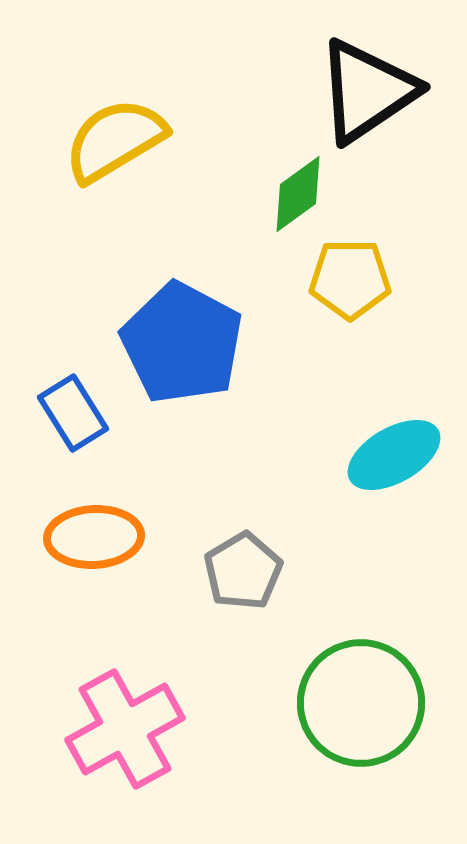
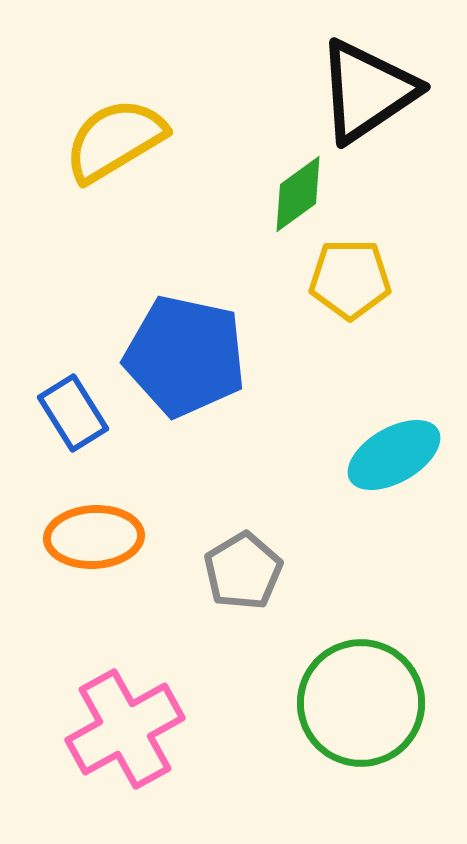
blue pentagon: moved 3 px right, 13 px down; rotated 16 degrees counterclockwise
